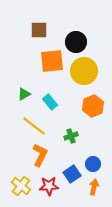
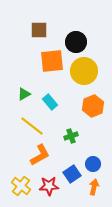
yellow line: moved 2 px left
orange L-shape: rotated 35 degrees clockwise
